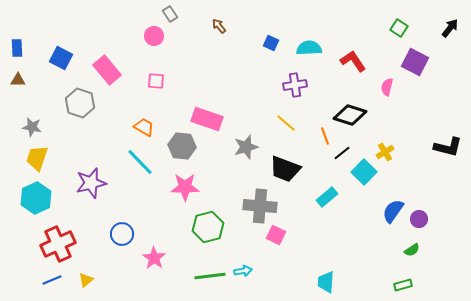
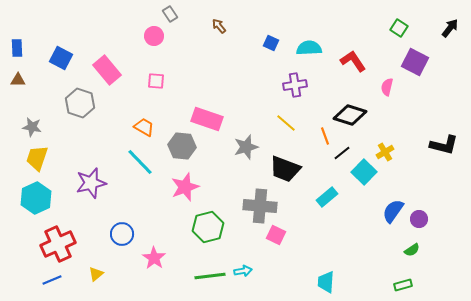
black L-shape at (448, 147): moved 4 px left, 2 px up
pink star at (185, 187): rotated 20 degrees counterclockwise
yellow triangle at (86, 280): moved 10 px right, 6 px up
